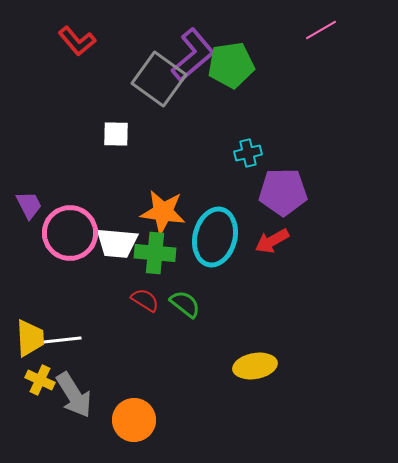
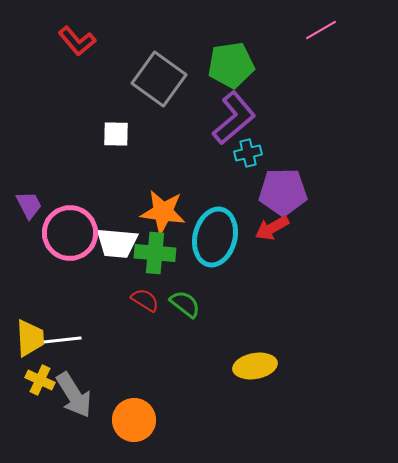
purple L-shape: moved 41 px right, 63 px down
red arrow: moved 13 px up
